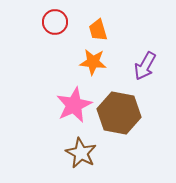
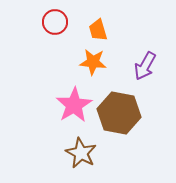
pink star: rotated 6 degrees counterclockwise
